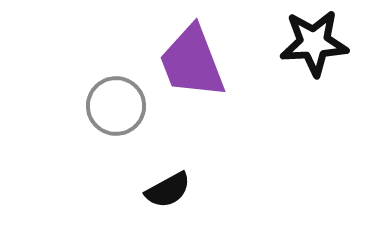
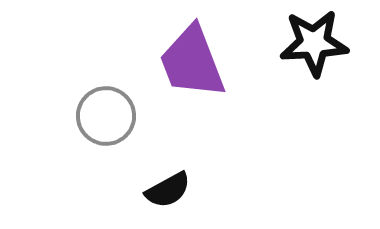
gray circle: moved 10 px left, 10 px down
